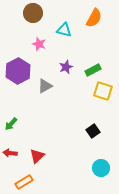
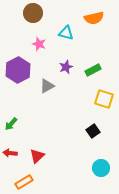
orange semicircle: rotated 48 degrees clockwise
cyan triangle: moved 2 px right, 3 px down
purple hexagon: moved 1 px up
gray triangle: moved 2 px right
yellow square: moved 1 px right, 8 px down
